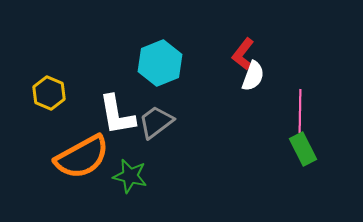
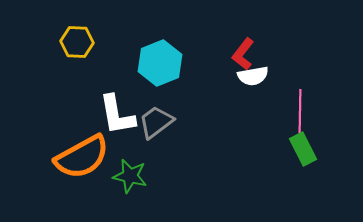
white semicircle: rotated 60 degrees clockwise
yellow hexagon: moved 28 px right, 51 px up; rotated 20 degrees counterclockwise
